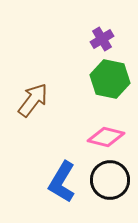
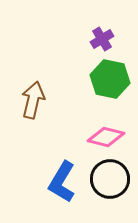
brown arrow: rotated 24 degrees counterclockwise
black circle: moved 1 px up
